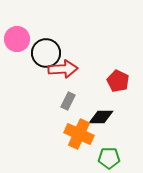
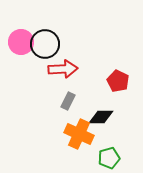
pink circle: moved 4 px right, 3 px down
black circle: moved 1 px left, 9 px up
green pentagon: rotated 15 degrees counterclockwise
